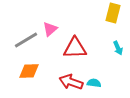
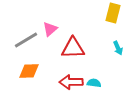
red triangle: moved 2 px left
red arrow: rotated 20 degrees counterclockwise
